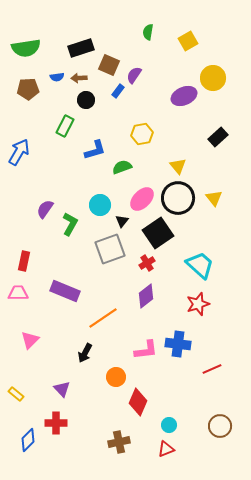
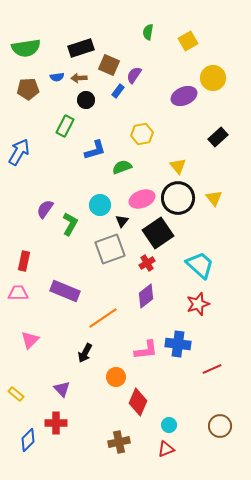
pink ellipse at (142, 199): rotated 25 degrees clockwise
